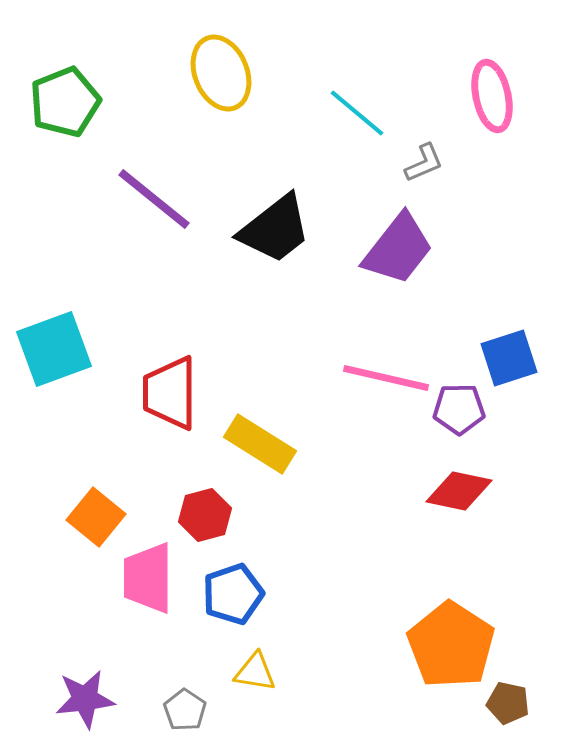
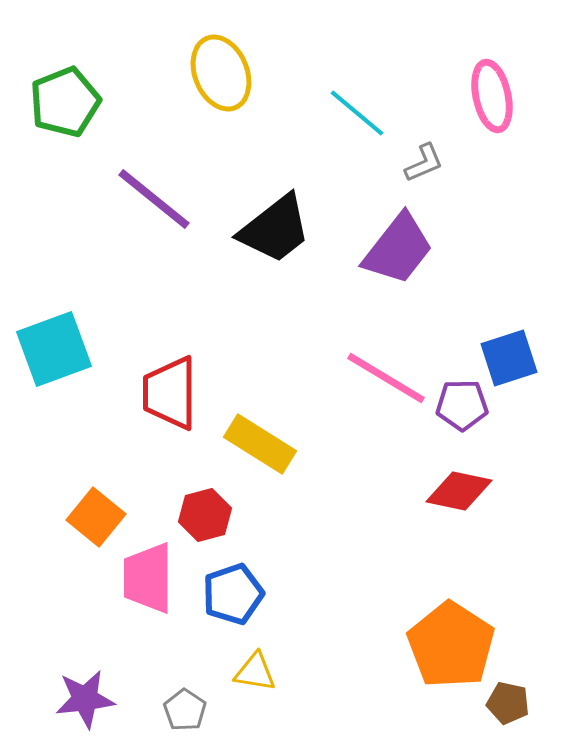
pink line: rotated 18 degrees clockwise
purple pentagon: moved 3 px right, 4 px up
